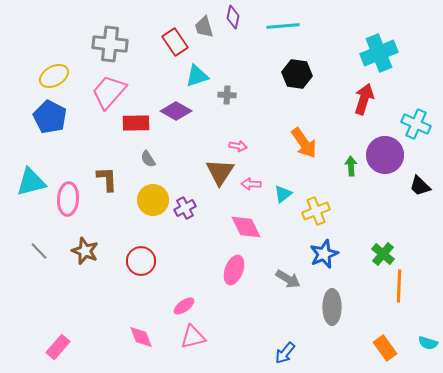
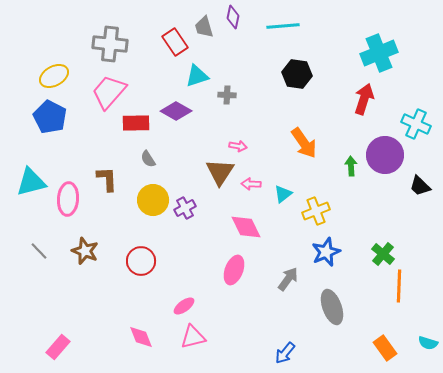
blue star at (324, 254): moved 2 px right, 2 px up
gray arrow at (288, 279): rotated 85 degrees counterclockwise
gray ellipse at (332, 307): rotated 20 degrees counterclockwise
